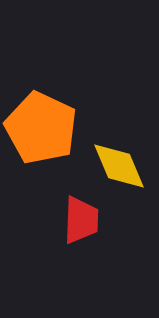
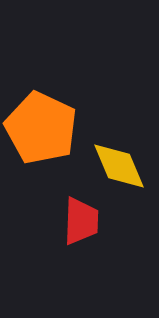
red trapezoid: moved 1 px down
